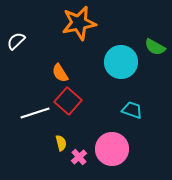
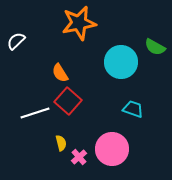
cyan trapezoid: moved 1 px right, 1 px up
